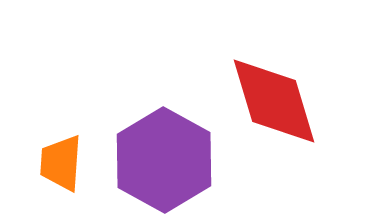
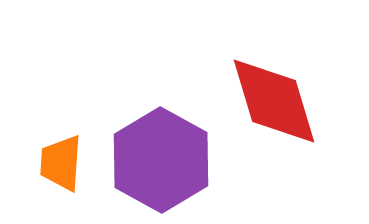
purple hexagon: moved 3 px left
